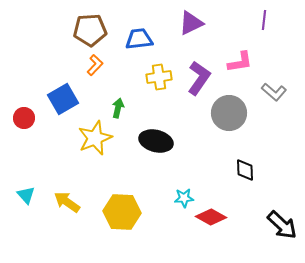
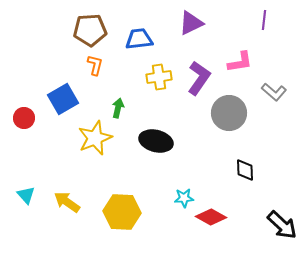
orange L-shape: rotated 30 degrees counterclockwise
